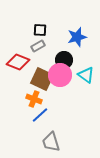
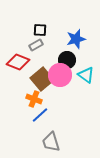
blue star: moved 1 px left, 2 px down
gray rectangle: moved 2 px left, 1 px up
black circle: moved 3 px right
brown square: rotated 25 degrees clockwise
